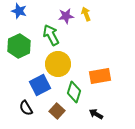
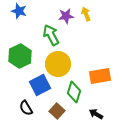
green hexagon: moved 1 px right, 10 px down
